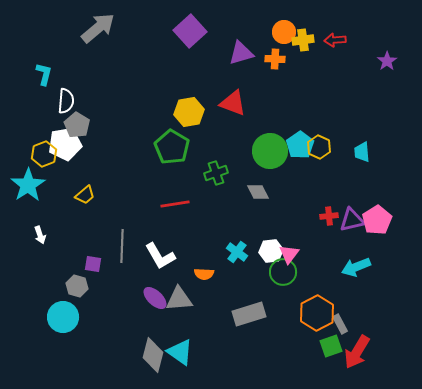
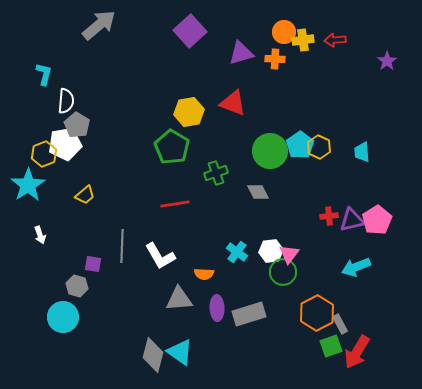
gray arrow at (98, 28): moved 1 px right, 3 px up
purple ellipse at (155, 298): moved 62 px right, 10 px down; rotated 45 degrees clockwise
